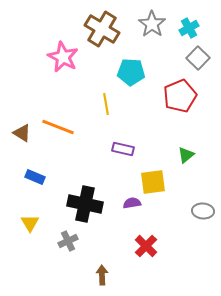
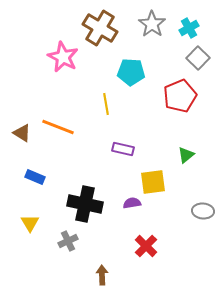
brown cross: moved 2 px left, 1 px up
